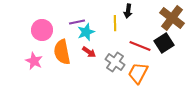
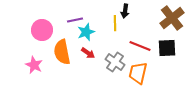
black arrow: moved 3 px left
brown cross: rotated 15 degrees clockwise
purple line: moved 2 px left, 2 px up
black square: moved 3 px right, 5 px down; rotated 30 degrees clockwise
red arrow: moved 1 px left, 1 px down
pink star: moved 4 px down
orange trapezoid: rotated 15 degrees counterclockwise
